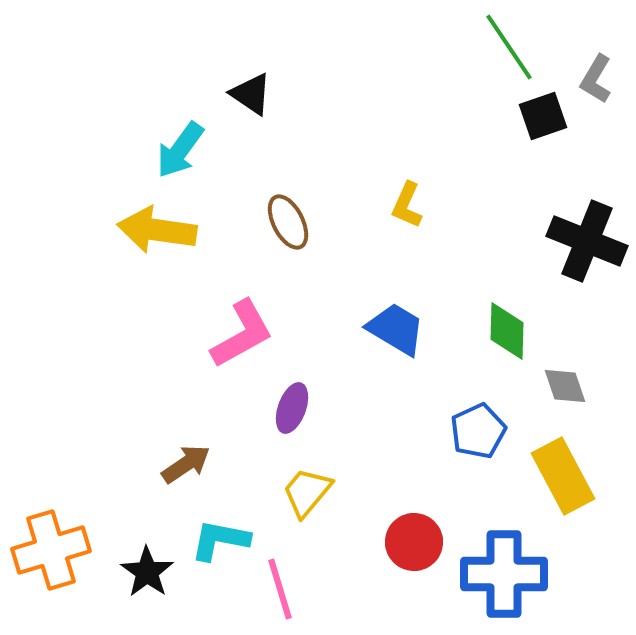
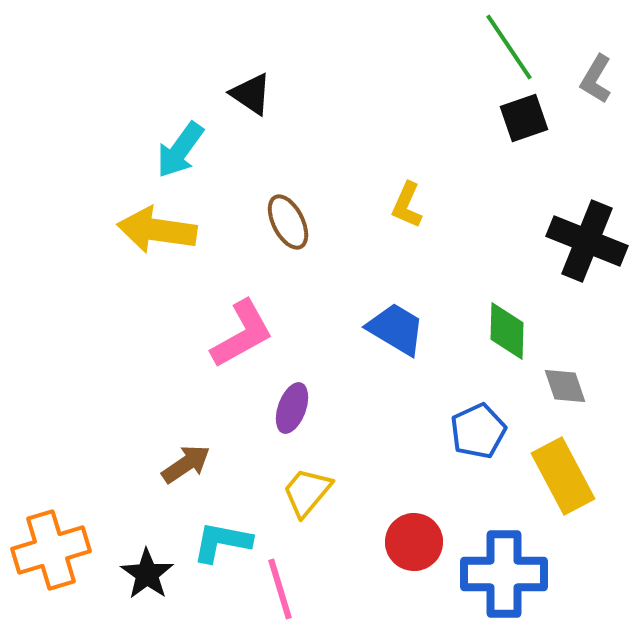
black square: moved 19 px left, 2 px down
cyan L-shape: moved 2 px right, 2 px down
black star: moved 2 px down
